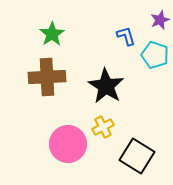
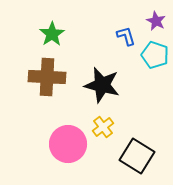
purple star: moved 4 px left, 1 px down; rotated 24 degrees counterclockwise
brown cross: rotated 6 degrees clockwise
black star: moved 4 px left, 1 px up; rotated 18 degrees counterclockwise
yellow cross: rotated 10 degrees counterclockwise
